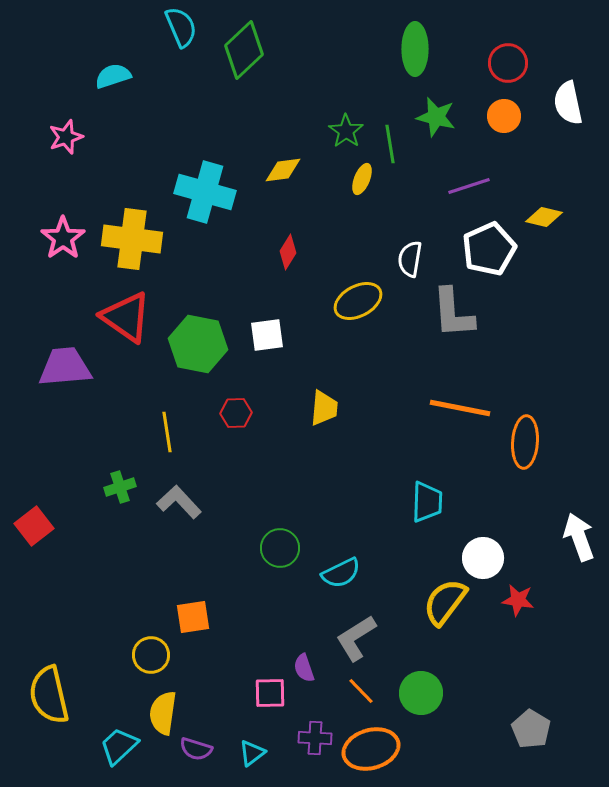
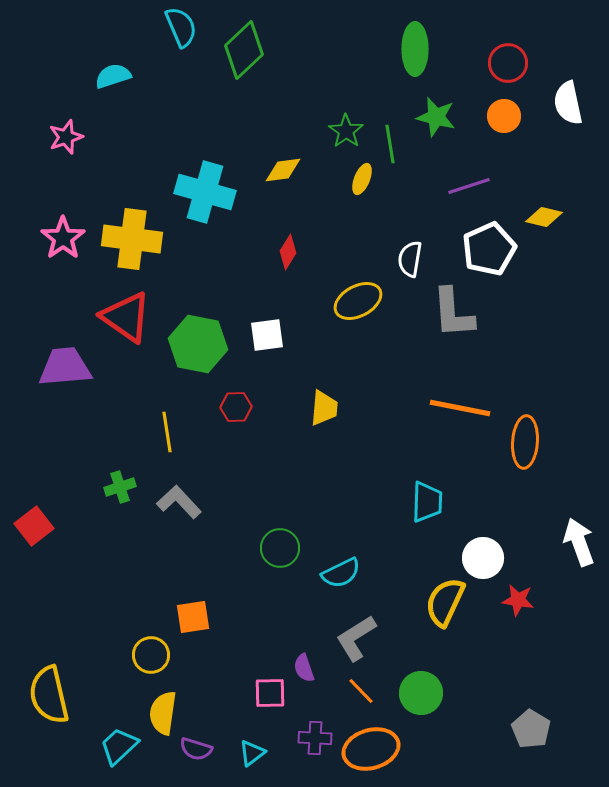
red hexagon at (236, 413): moved 6 px up
white arrow at (579, 537): moved 5 px down
yellow semicircle at (445, 602): rotated 12 degrees counterclockwise
